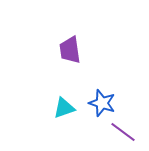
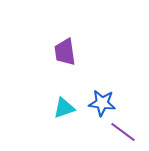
purple trapezoid: moved 5 px left, 2 px down
blue star: rotated 12 degrees counterclockwise
